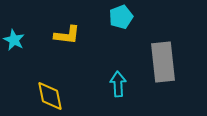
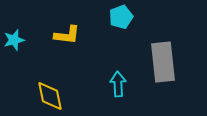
cyan star: rotated 30 degrees clockwise
